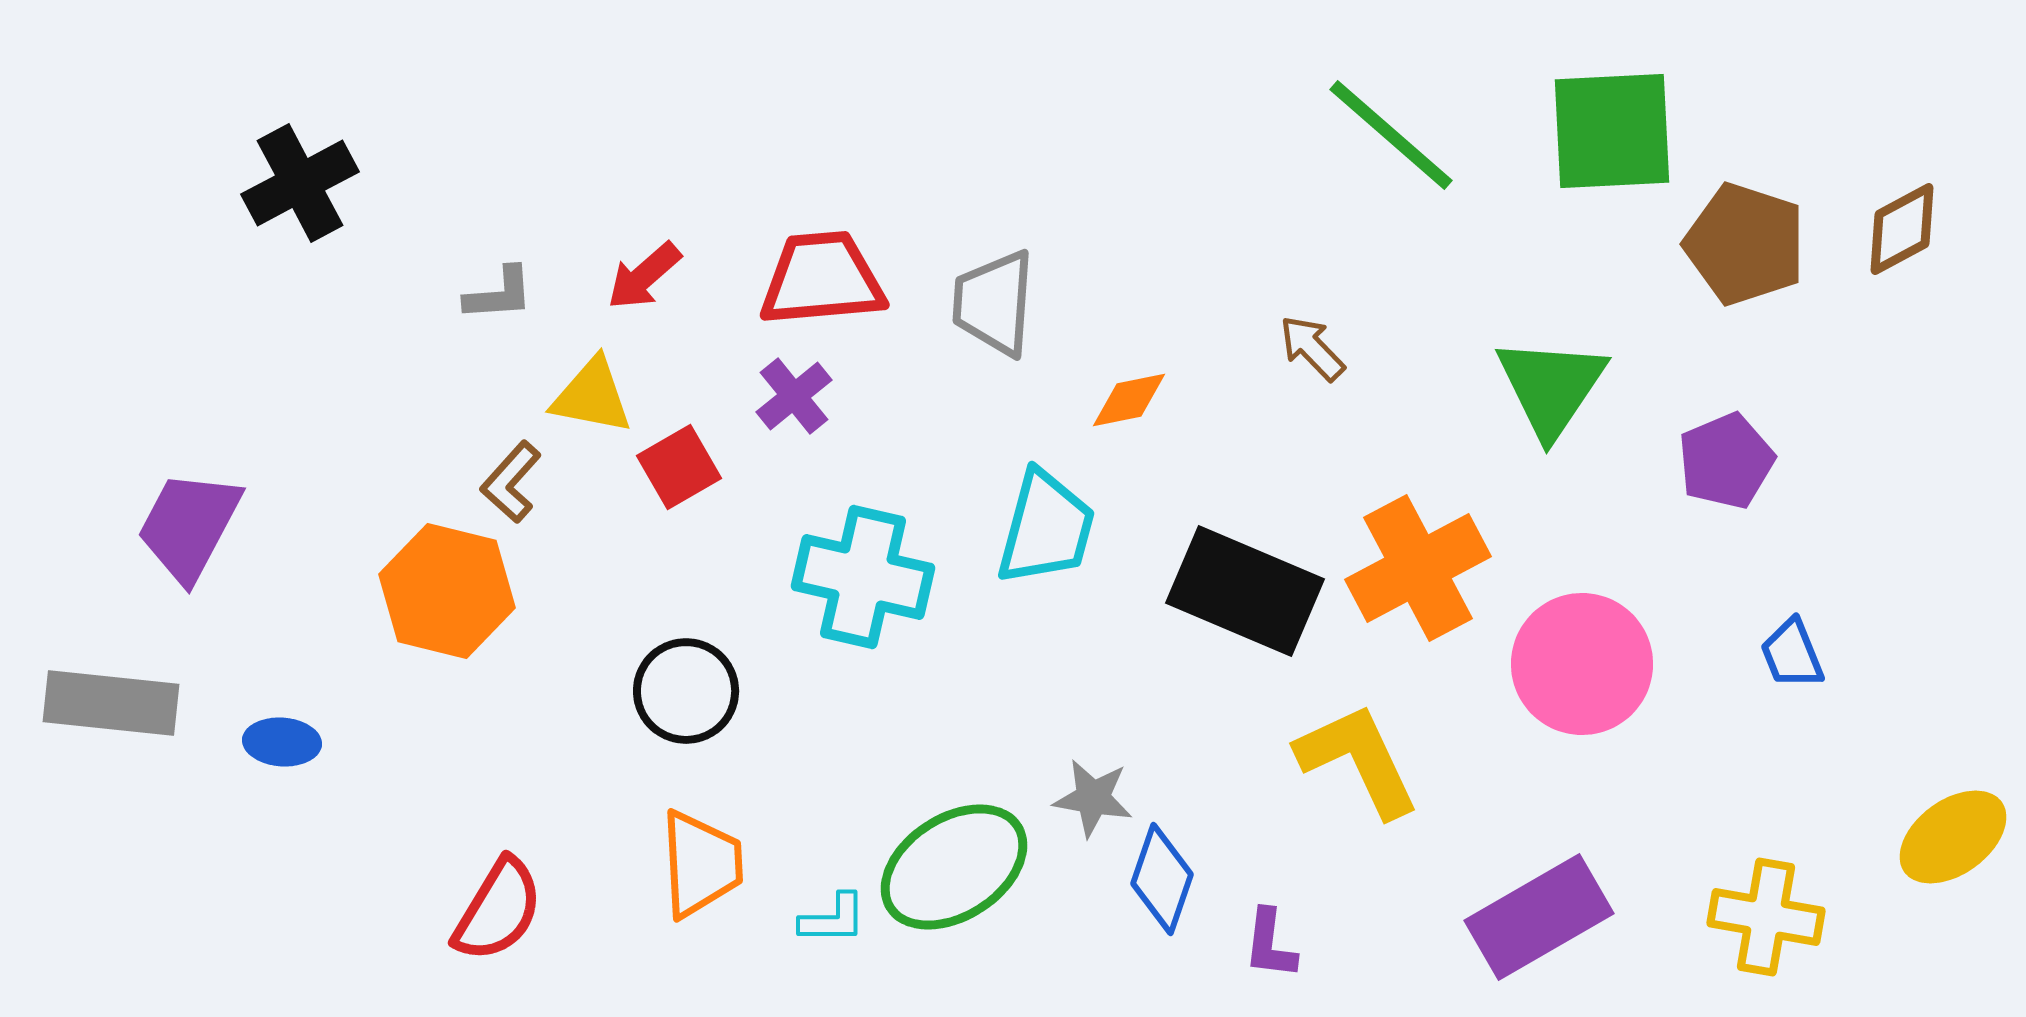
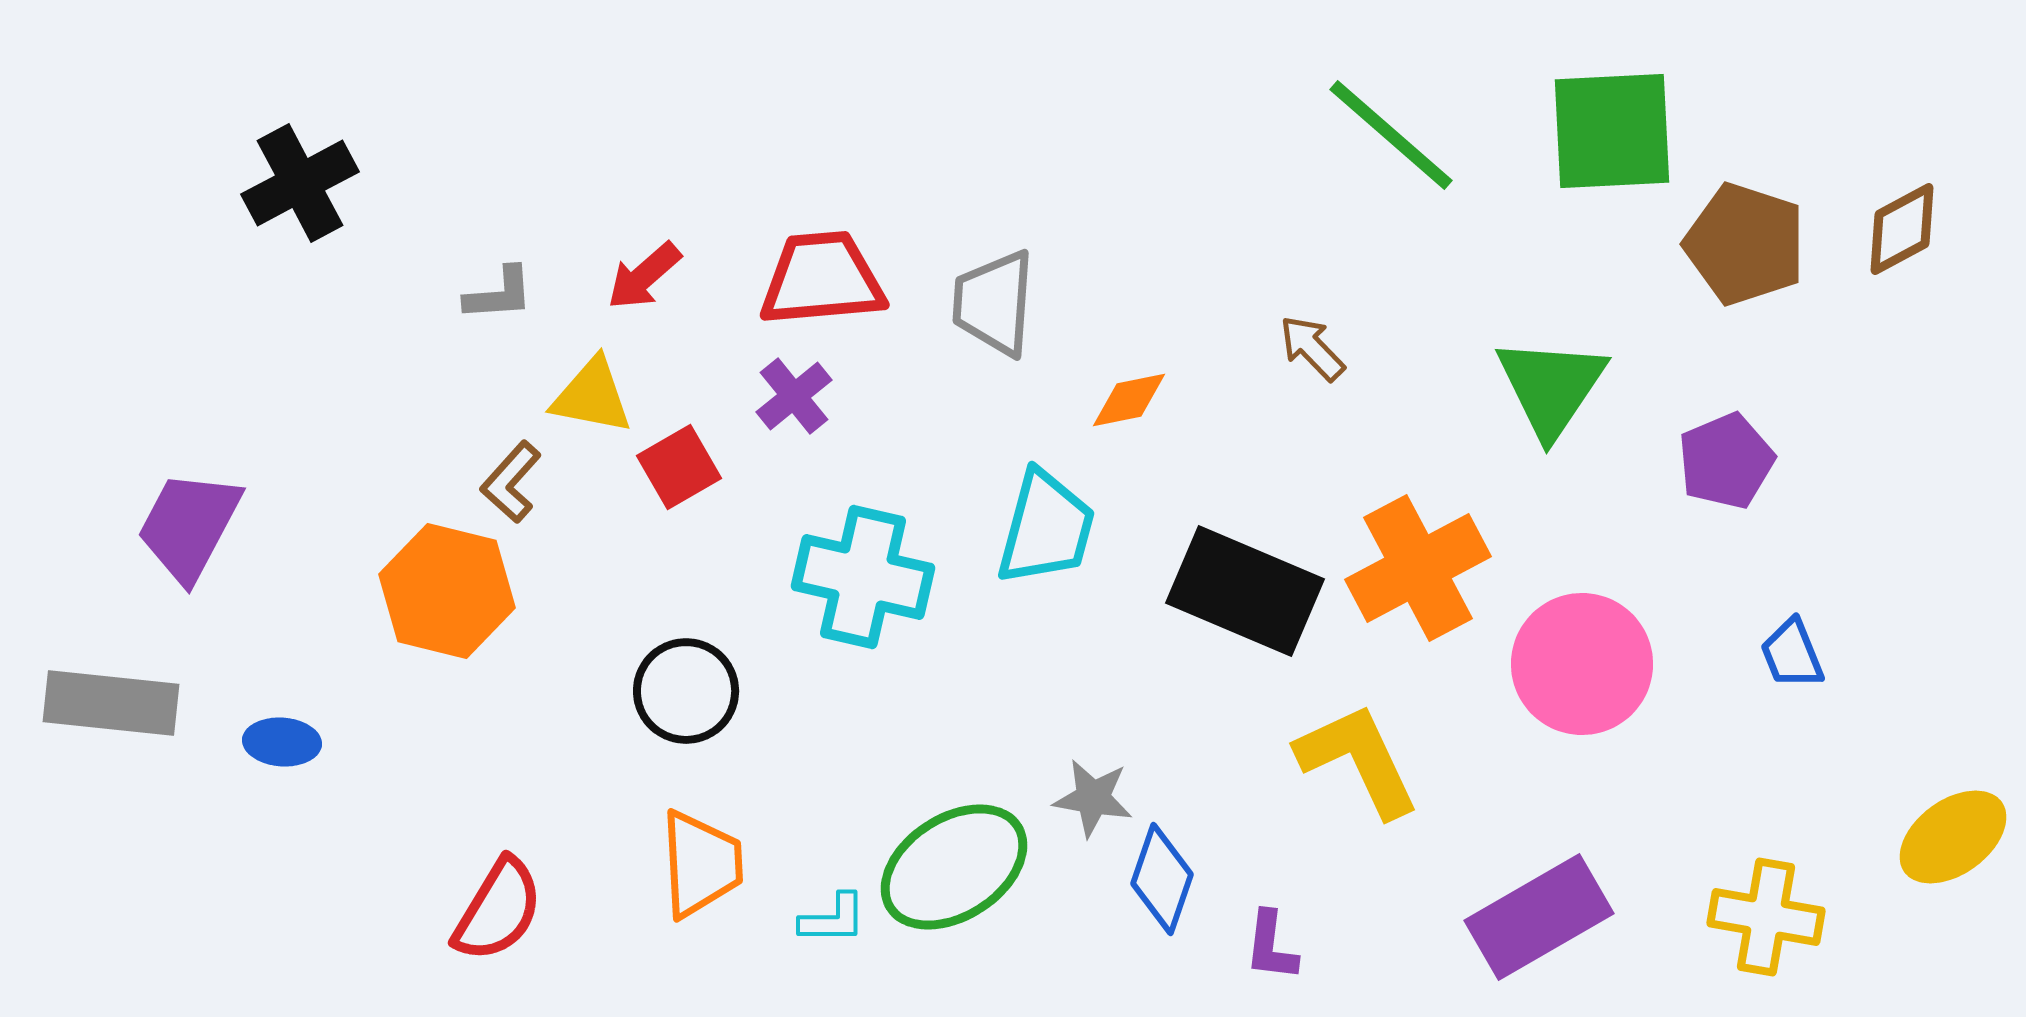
purple L-shape: moved 1 px right, 2 px down
